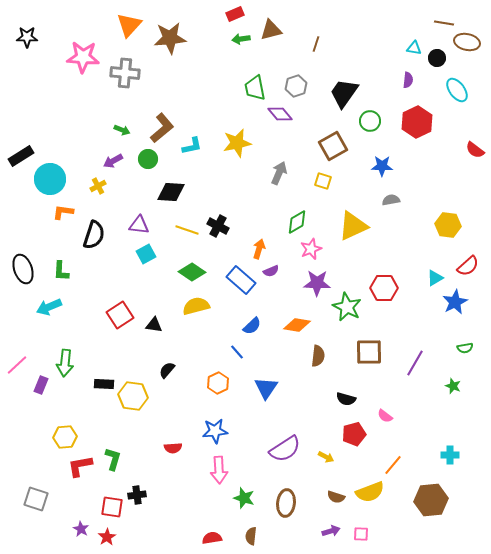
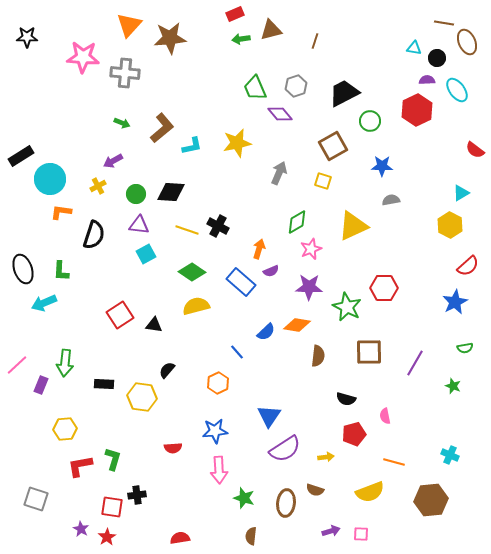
brown ellipse at (467, 42): rotated 55 degrees clockwise
brown line at (316, 44): moved 1 px left, 3 px up
purple semicircle at (408, 80): moved 19 px right; rotated 98 degrees counterclockwise
green trapezoid at (255, 88): rotated 12 degrees counterclockwise
black trapezoid at (344, 93): rotated 28 degrees clockwise
red hexagon at (417, 122): moved 12 px up
green arrow at (122, 130): moved 7 px up
green circle at (148, 159): moved 12 px left, 35 px down
orange L-shape at (63, 212): moved 2 px left
yellow hexagon at (448, 225): moved 2 px right; rotated 20 degrees clockwise
cyan triangle at (435, 278): moved 26 px right, 85 px up
blue rectangle at (241, 280): moved 2 px down
purple star at (317, 283): moved 8 px left, 4 px down
cyan arrow at (49, 307): moved 5 px left, 4 px up
blue semicircle at (252, 326): moved 14 px right, 6 px down
blue triangle at (266, 388): moved 3 px right, 28 px down
yellow hexagon at (133, 396): moved 9 px right, 1 px down
pink semicircle at (385, 416): rotated 42 degrees clockwise
yellow hexagon at (65, 437): moved 8 px up
cyan cross at (450, 455): rotated 24 degrees clockwise
yellow arrow at (326, 457): rotated 35 degrees counterclockwise
orange line at (393, 465): moved 1 px right, 3 px up; rotated 65 degrees clockwise
brown semicircle at (336, 497): moved 21 px left, 7 px up
red semicircle at (212, 538): moved 32 px left
